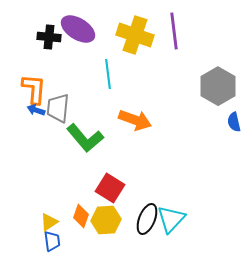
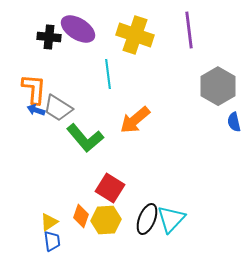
purple line: moved 15 px right, 1 px up
gray trapezoid: rotated 64 degrees counterclockwise
orange arrow: rotated 120 degrees clockwise
